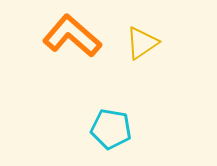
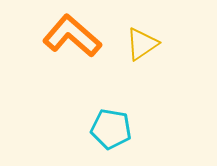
yellow triangle: moved 1 px down
